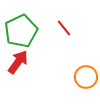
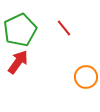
green pentagon: moved 1 px left, 1 px up
